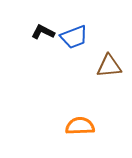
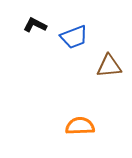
black L-shape: moved 8 px left, 7 px up
